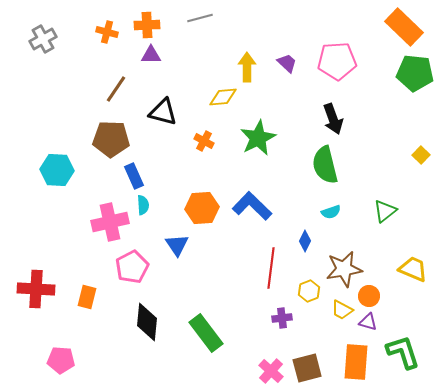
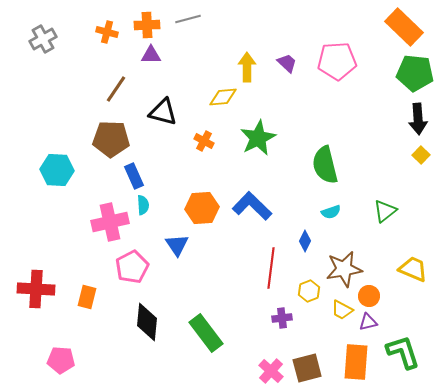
gray line at (200, 18): moved 12 px left, 1 px down
black arrow at (333, 119): moved 85 px right; rotated 16 degrees clockwise
purple triangle at (368, 322): rotated 30 degrees counterclockwise
